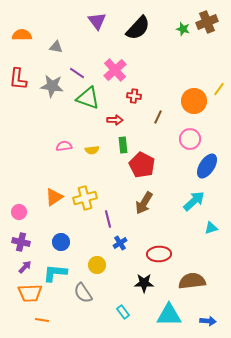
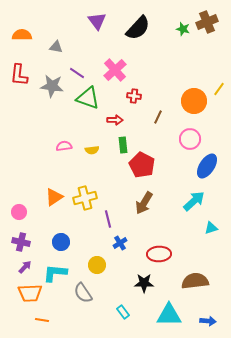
red L-shape at (18, 79): moved 1 px right, 4 px up
brown semicircle at (192, 281): moved 3 px right
